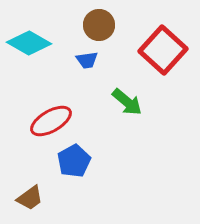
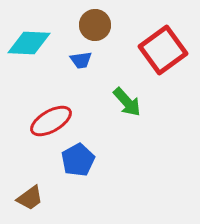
brown circle: moved 4 px left
cyan diamond: rotated 27 degrees counterclockwise
red square: rotated 12 degrees clockwise
blue trapezoid: moved 6 px left
green arrow: rotated 8 degrees clockwise
blue pentagon: moved 4 px right, 1 px up
